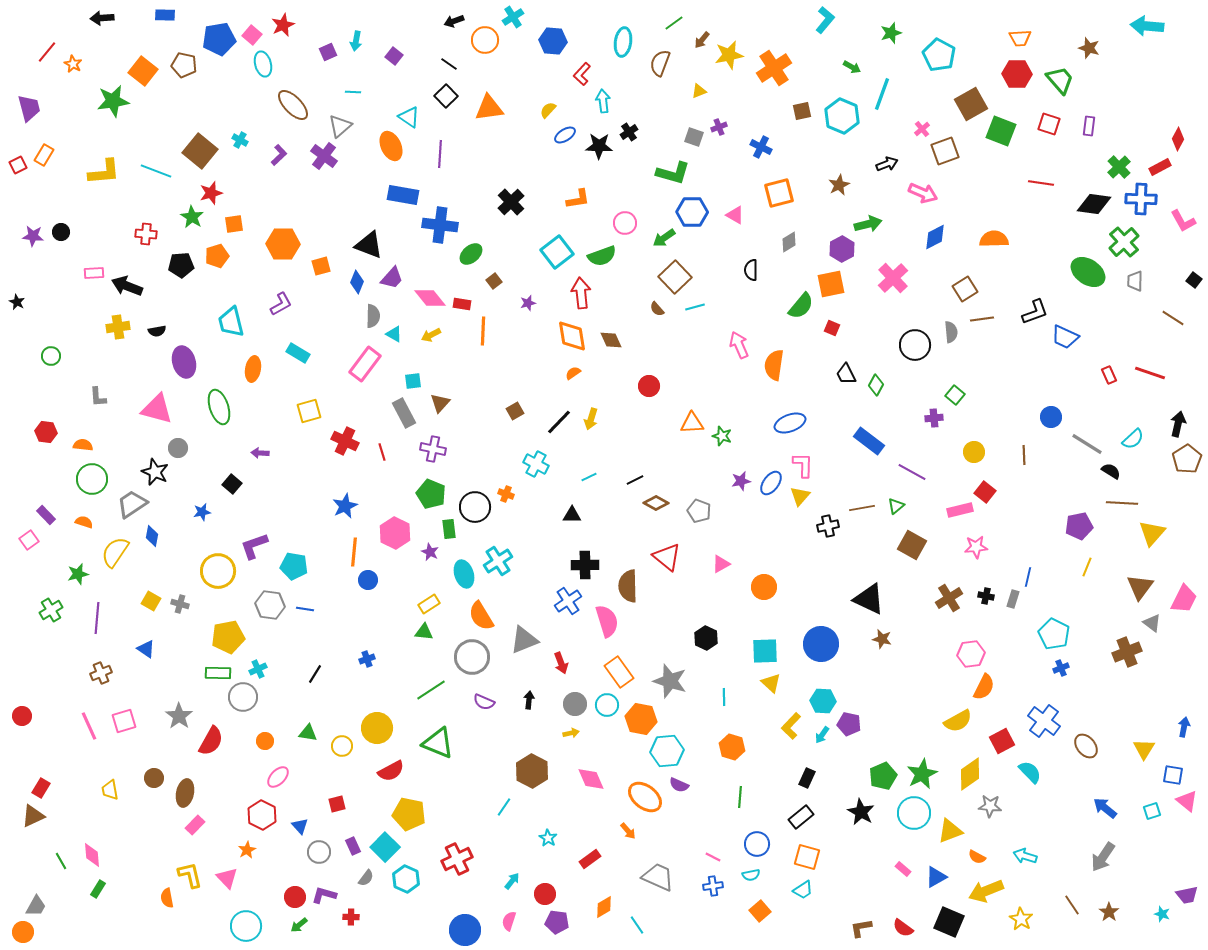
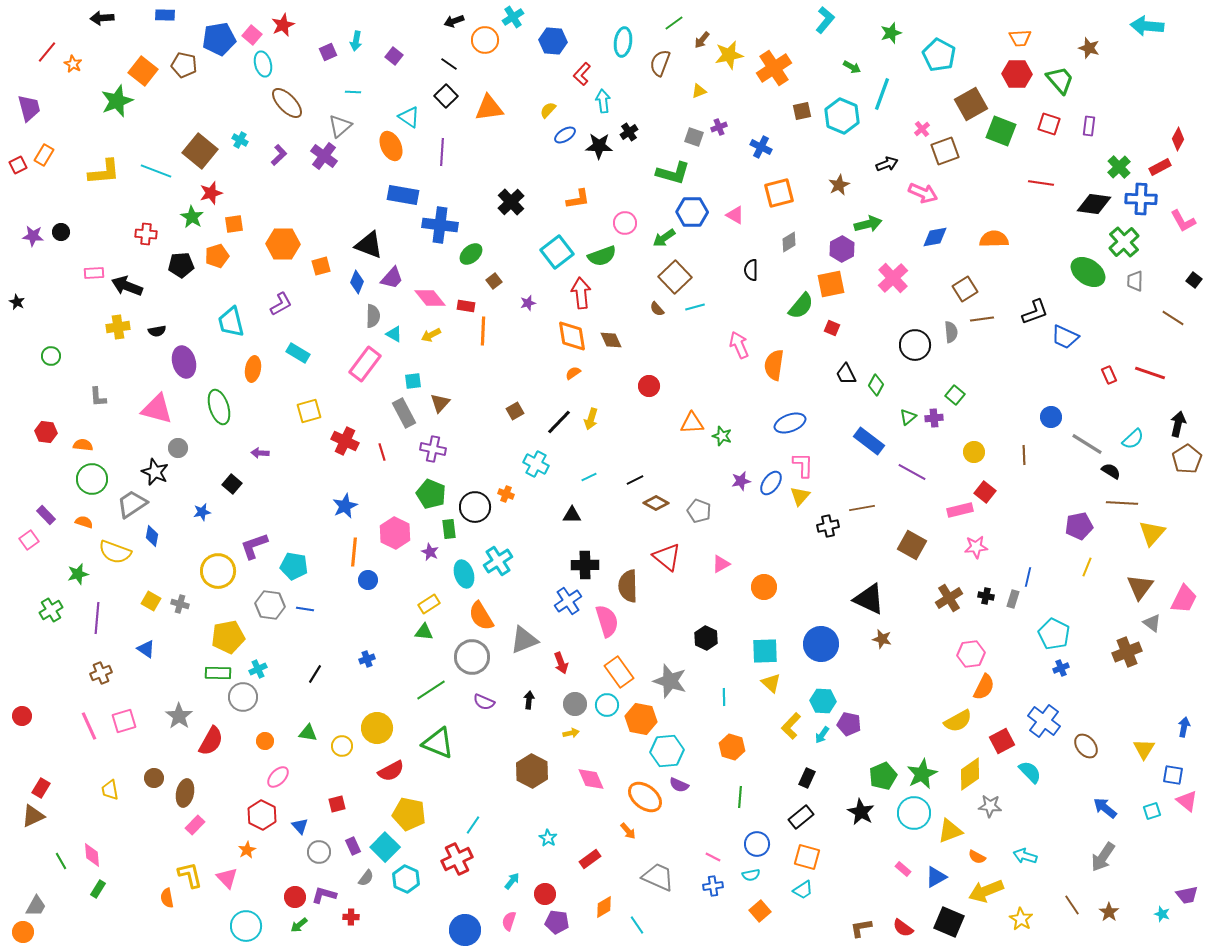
green star at (113, 101): moved 4 px right; rotated 12 degrees counterclockwise
brown ellipse at (293, 105): moved 6 px left, 2 px up
purple line at (440, 154): moved 2 px right, 2 px up
blue diamond at (935, 237): rotated 16 degrees clockwise
red rectangle at (462, 304): moved 4 px right, 2 px down
green triangle at (896, 506): moved 12 px right, 89 px up
yellow semicircle at (115, 552): rotated 104 degrees counterclockwise
cyan line at (504, 807): moved 31 px left, 18 px down
